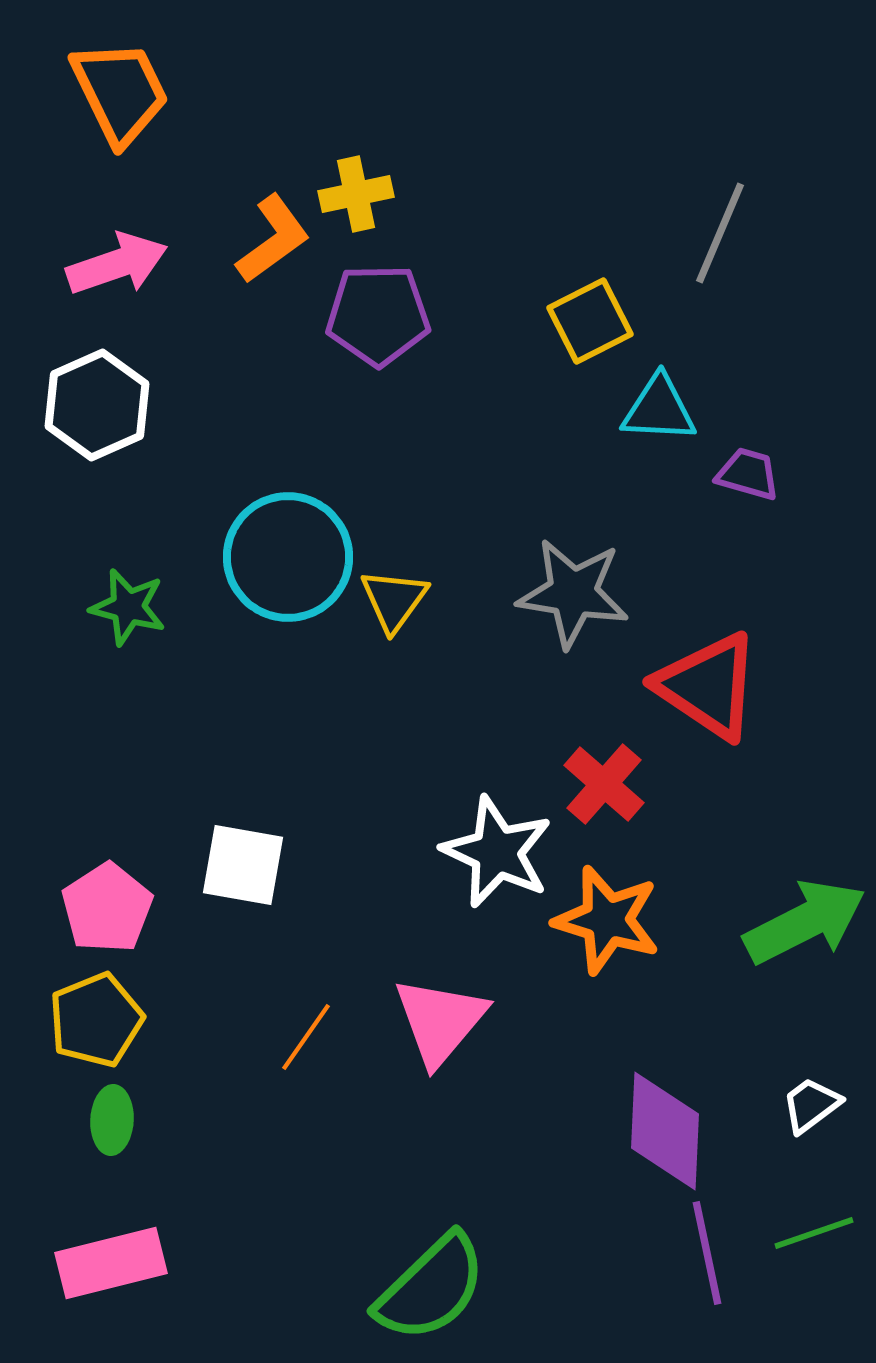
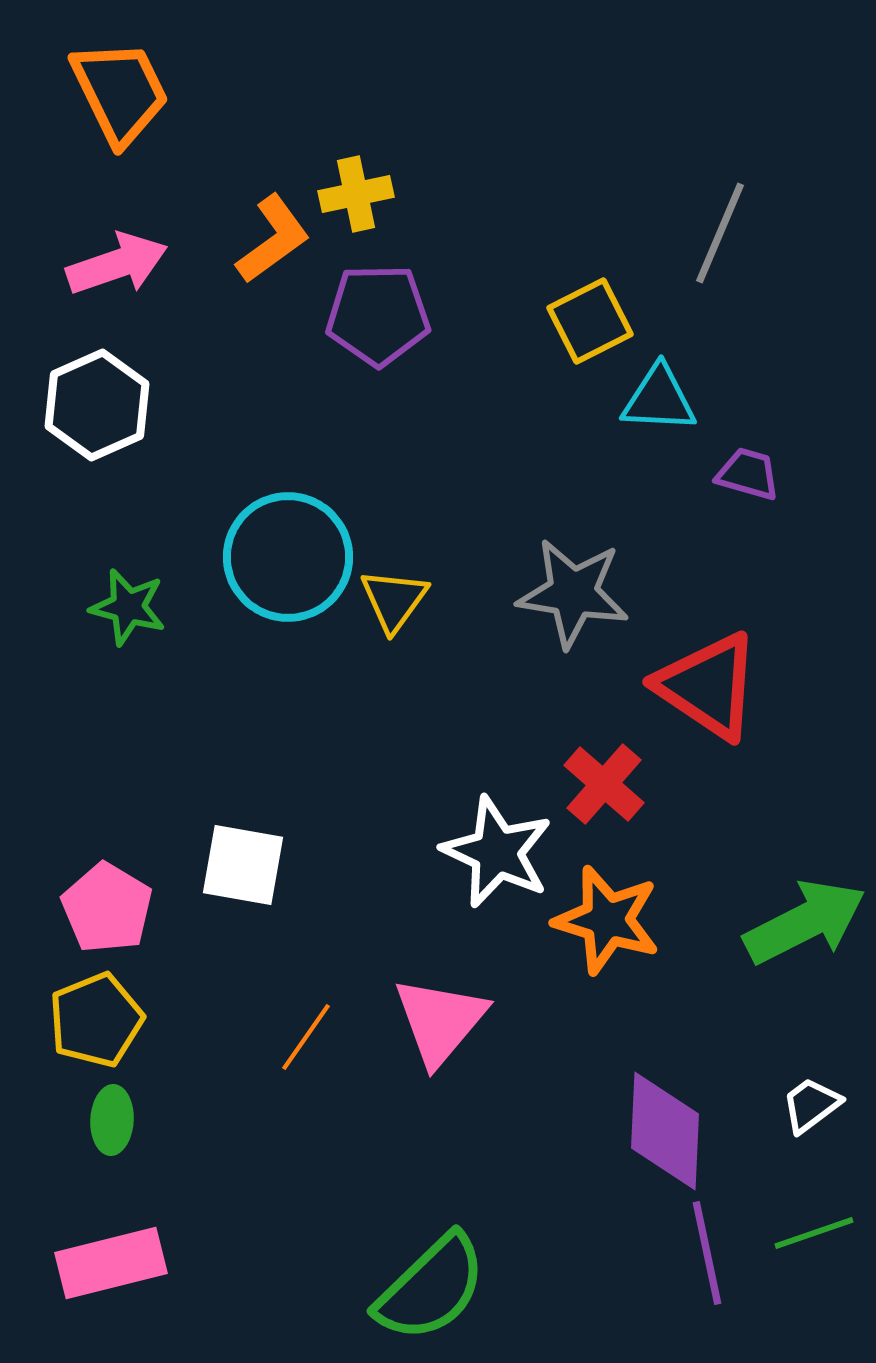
cyan triangle: moved 10 px up
pink pentagon: rotated 8 degrees counterclockwise
